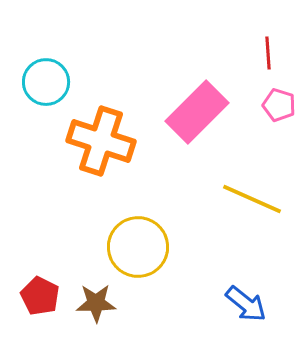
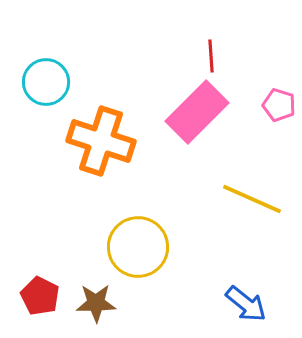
red line: moved 57 px left, 3 px down
